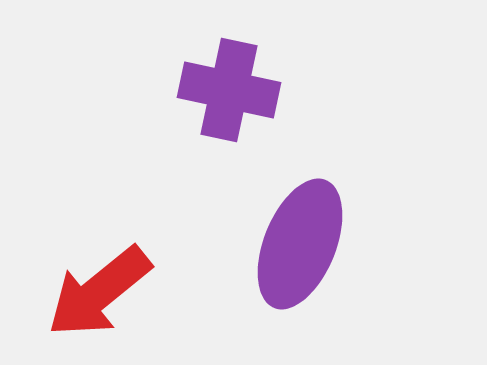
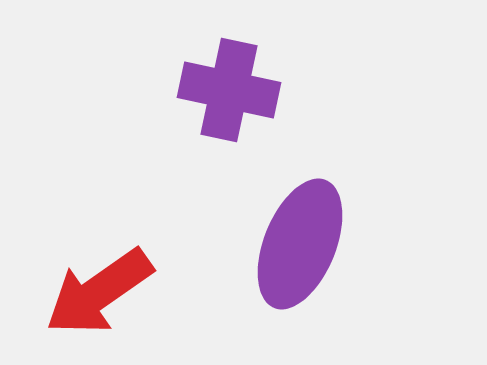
red arrow: rotated 4 degrees clockwise
